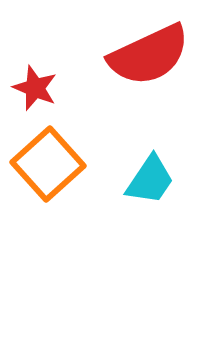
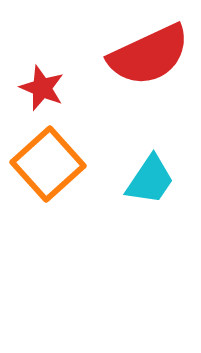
red star: moved 7 px right
